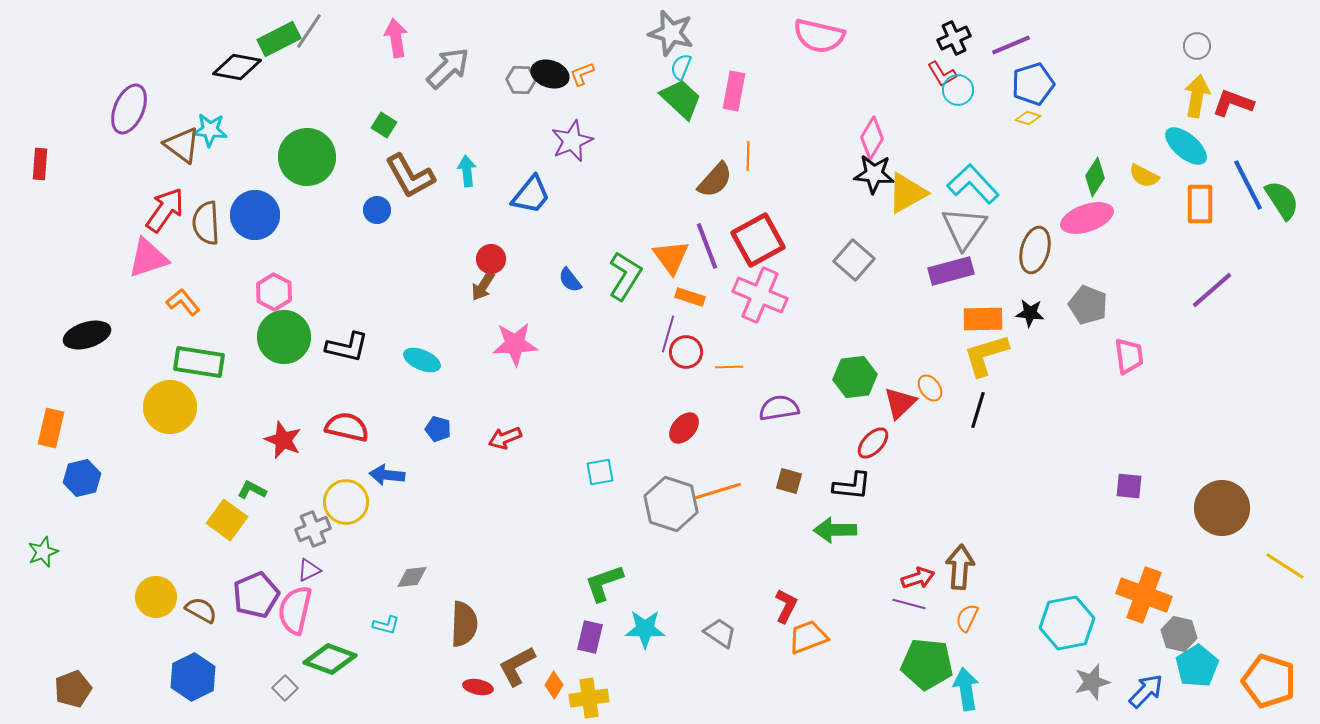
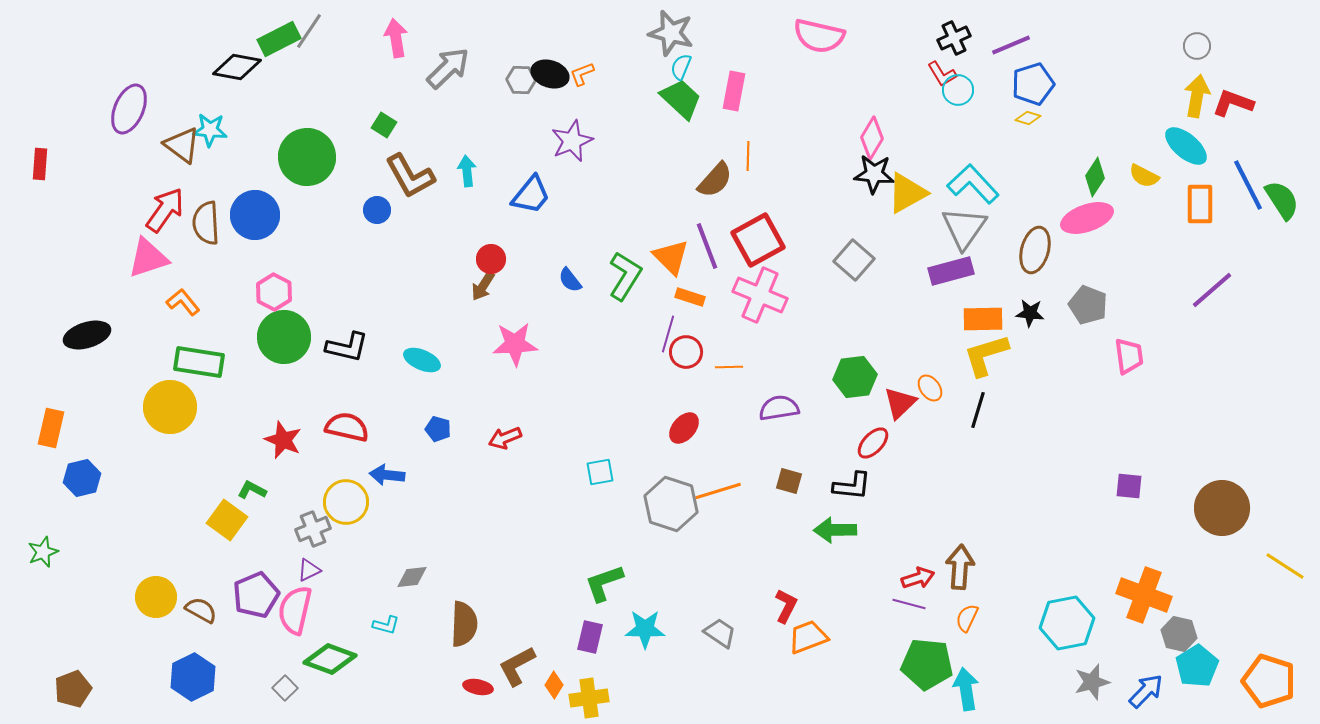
orange triangle at (671, 257): rotated 9 degrees counterclockwise
